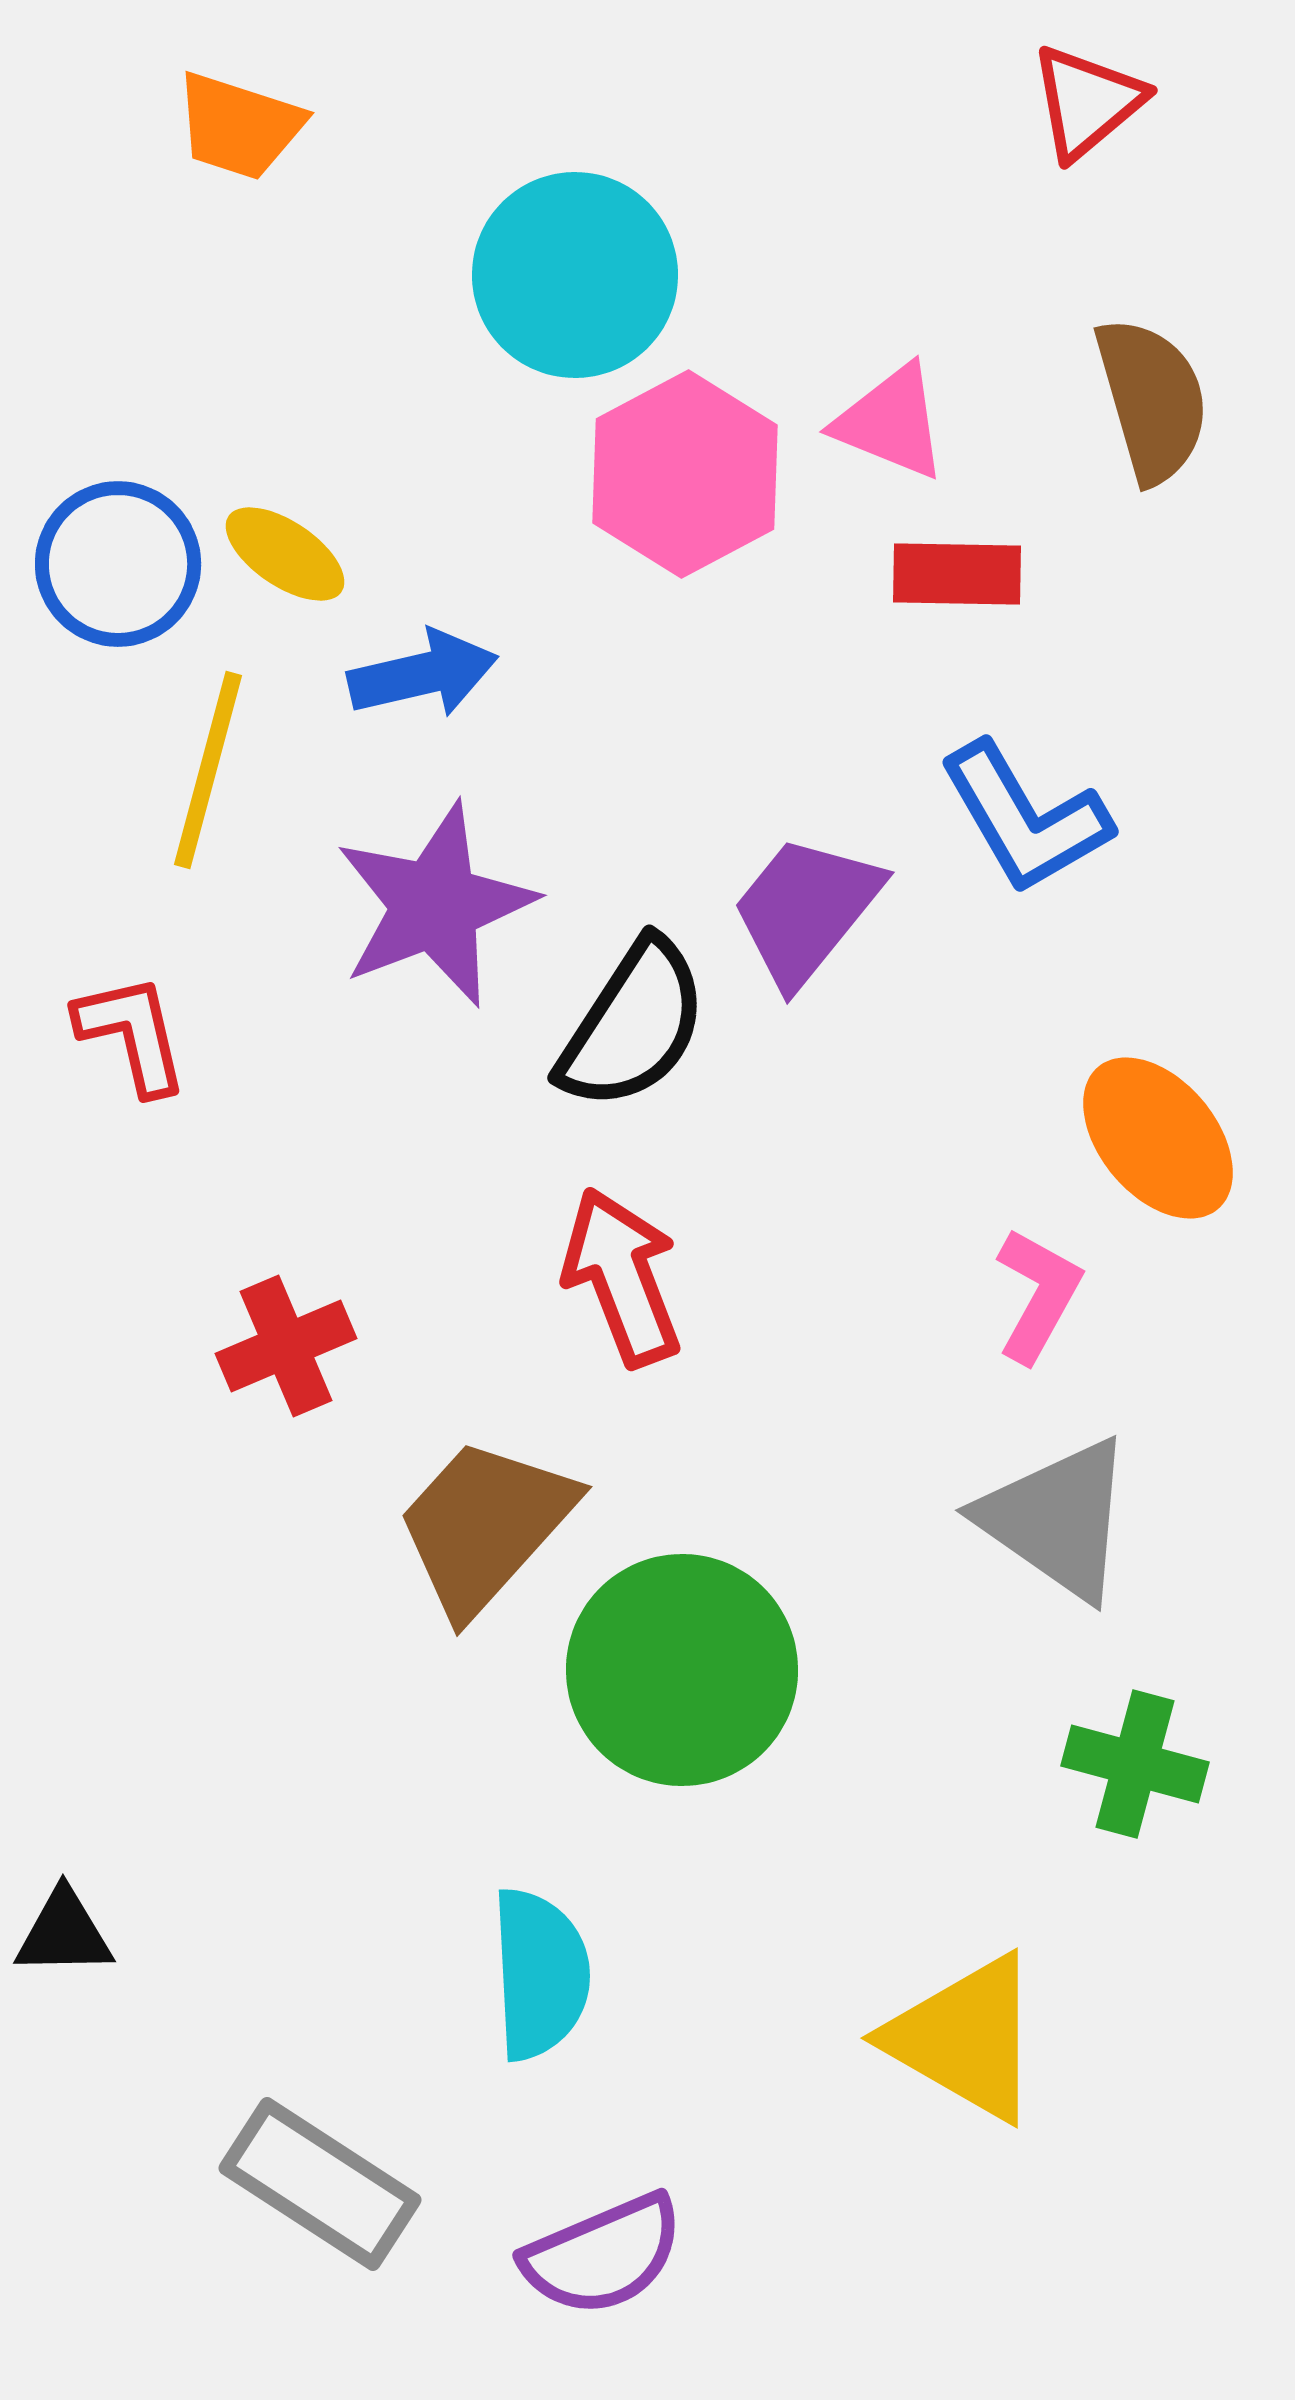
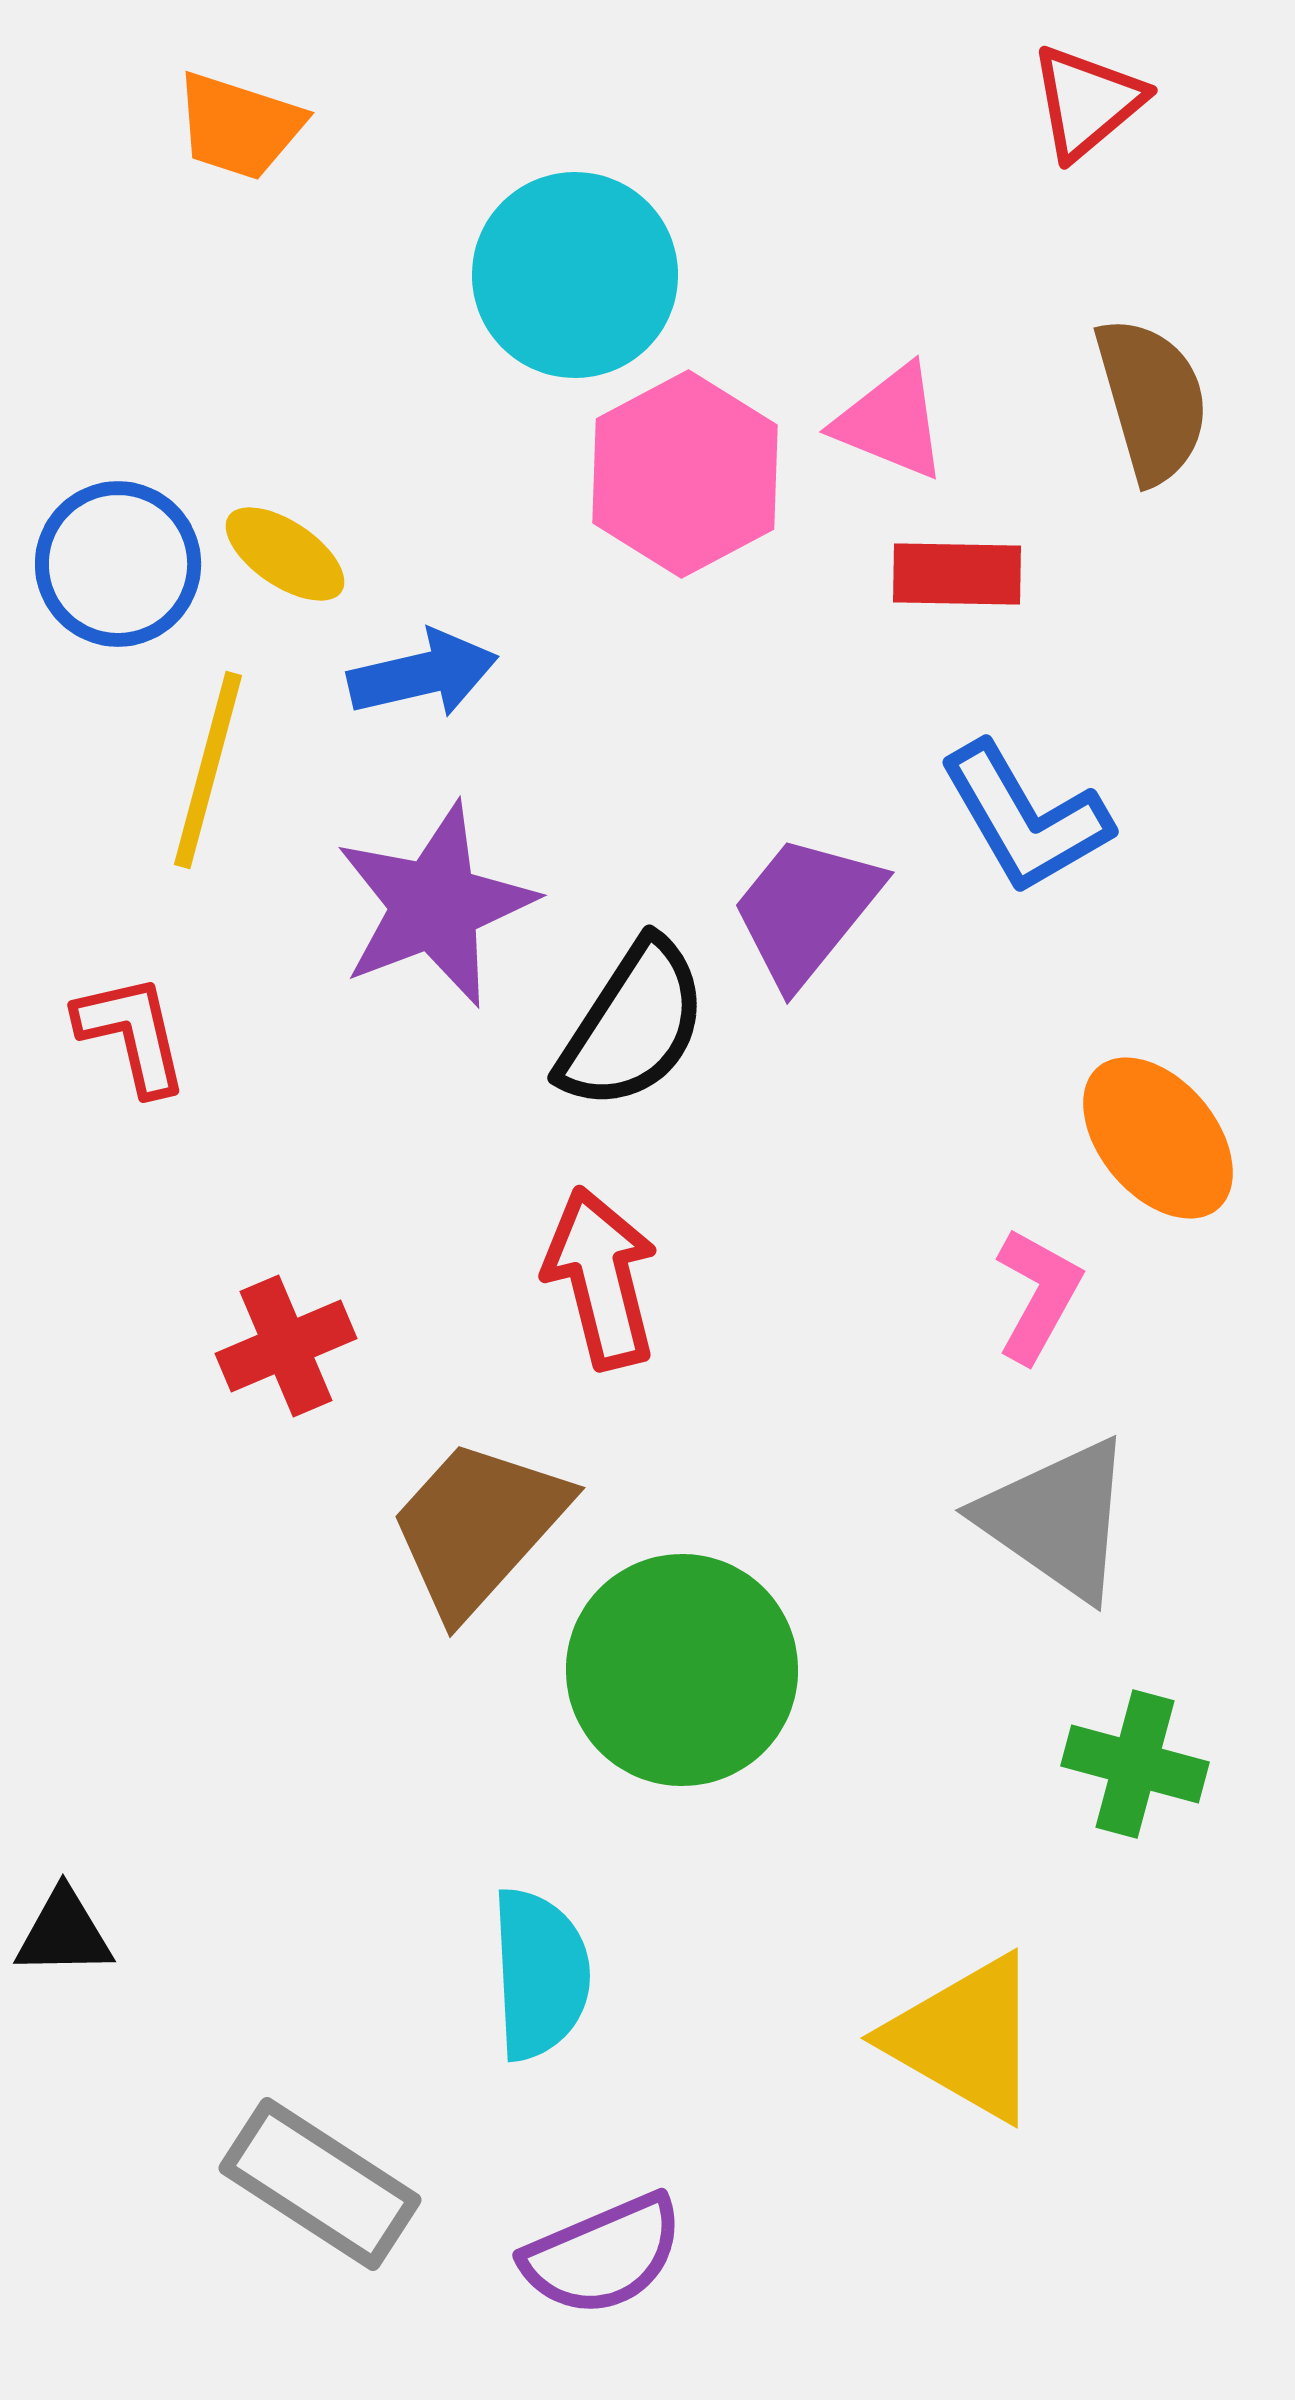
red arrow: moved 21 px left, 1 px down; rotated 7 degrees clockwise
brown trapezoid: moved 7 px left, 1 px down
